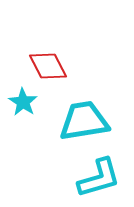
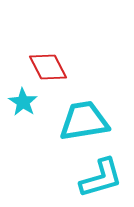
red diamond: moved 1 px down
cyan L-shape: moved 2 px right
